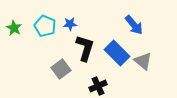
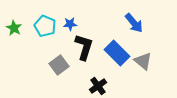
blue arrow: moved 2 px up
black L-shape: moved 1 px left, 1 px up
gray square: moved 2 px left, 4 px up
black cross: rotated 12 degrees counterclockwise
